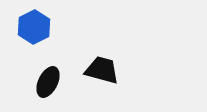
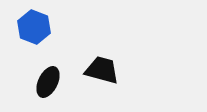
blue hexagon: rotated 12 degrees counterclockwise
